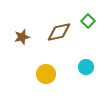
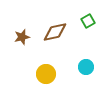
green square: rotated 16 degrees clockwise
brown diamond: moved 4 px left
